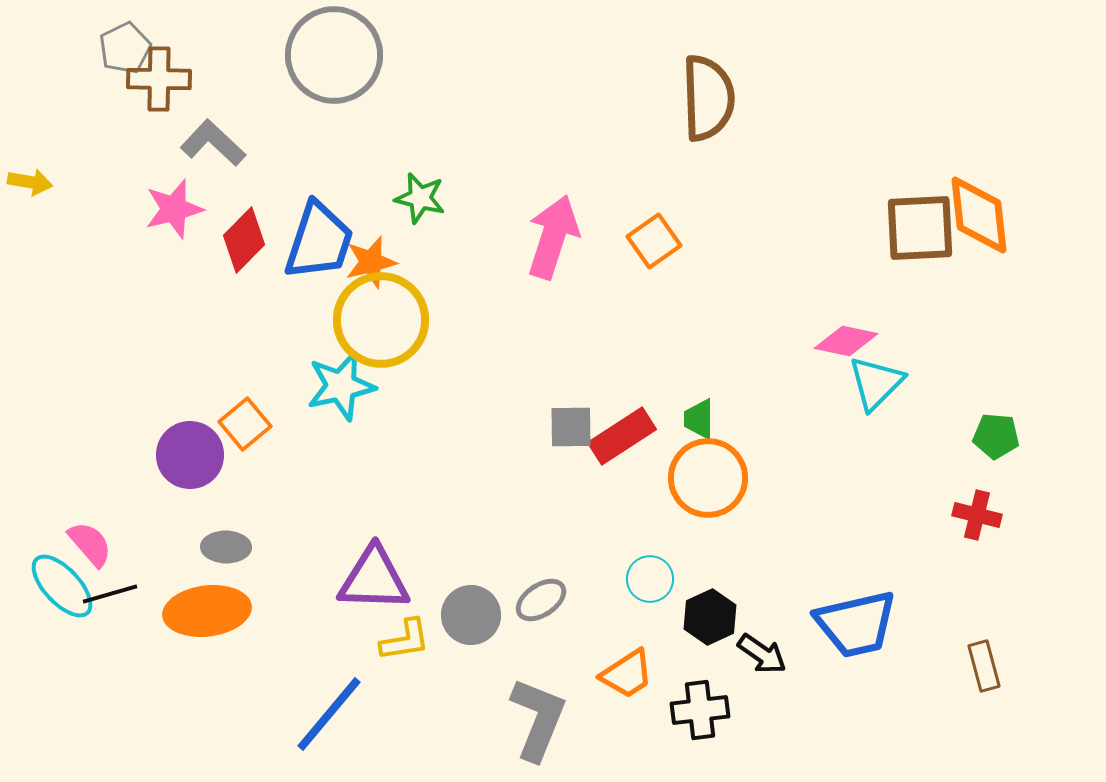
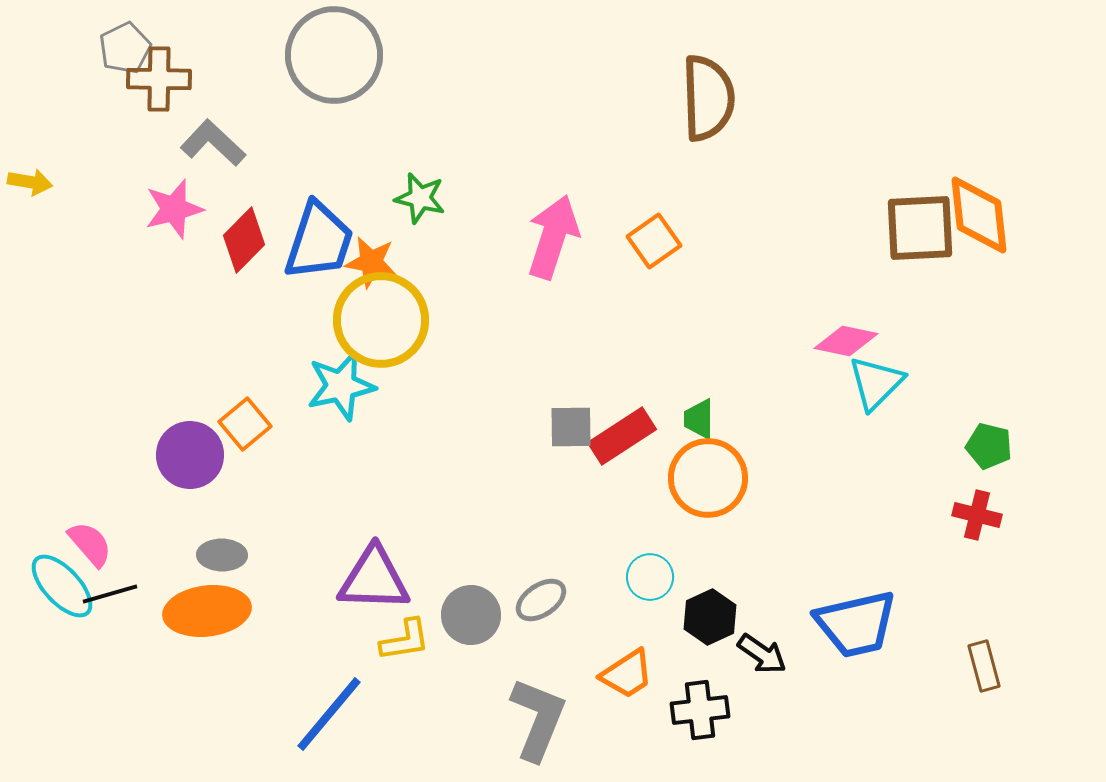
orange star at (371, 262): rotated 24 degrees clockwise
green pentagon at (996, 436): moved 7 px left, 10 px down; rotated 9 degrees clockwise
gray ellipse at (226, 547): moved 4 px left, 8 px down
cyan circle at (650, 579): moved 2 px up
